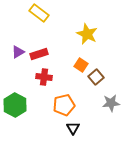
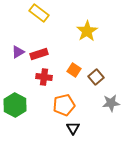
yellow star: moved 3 px up; rotated 15 degrees clockwise
orange square: moved 7 px left, 5 px down
